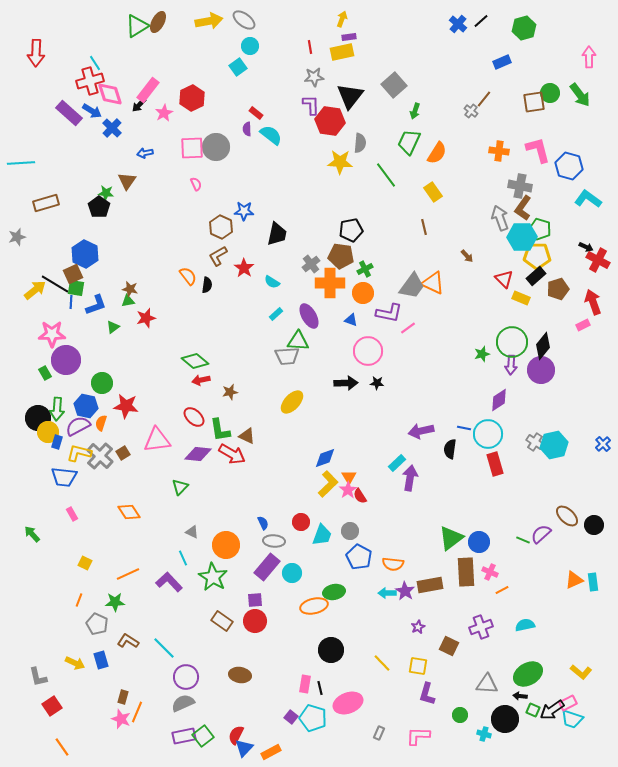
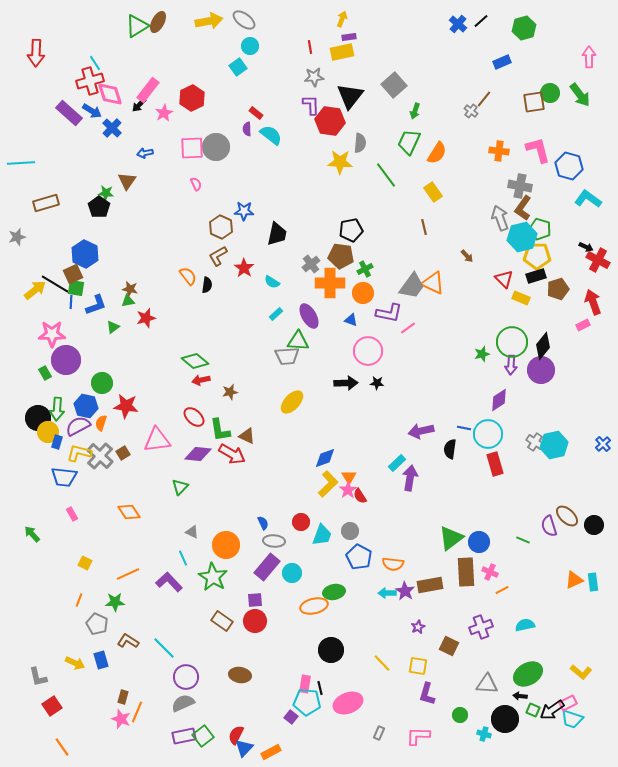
cyan hexagon at (522, 237): rotated 12 degrees counterclockwise
black rectangle at (536, 276): rotated 24 degrees clockwise
purple semicircle at (541, 534): moved 8 px right, 8 px up; rotated 65 degrees counterclockwise
cyan pentagon at (313, 718): moved 6 px left, 16 px up; rotated 12 degrees counterclockwise
